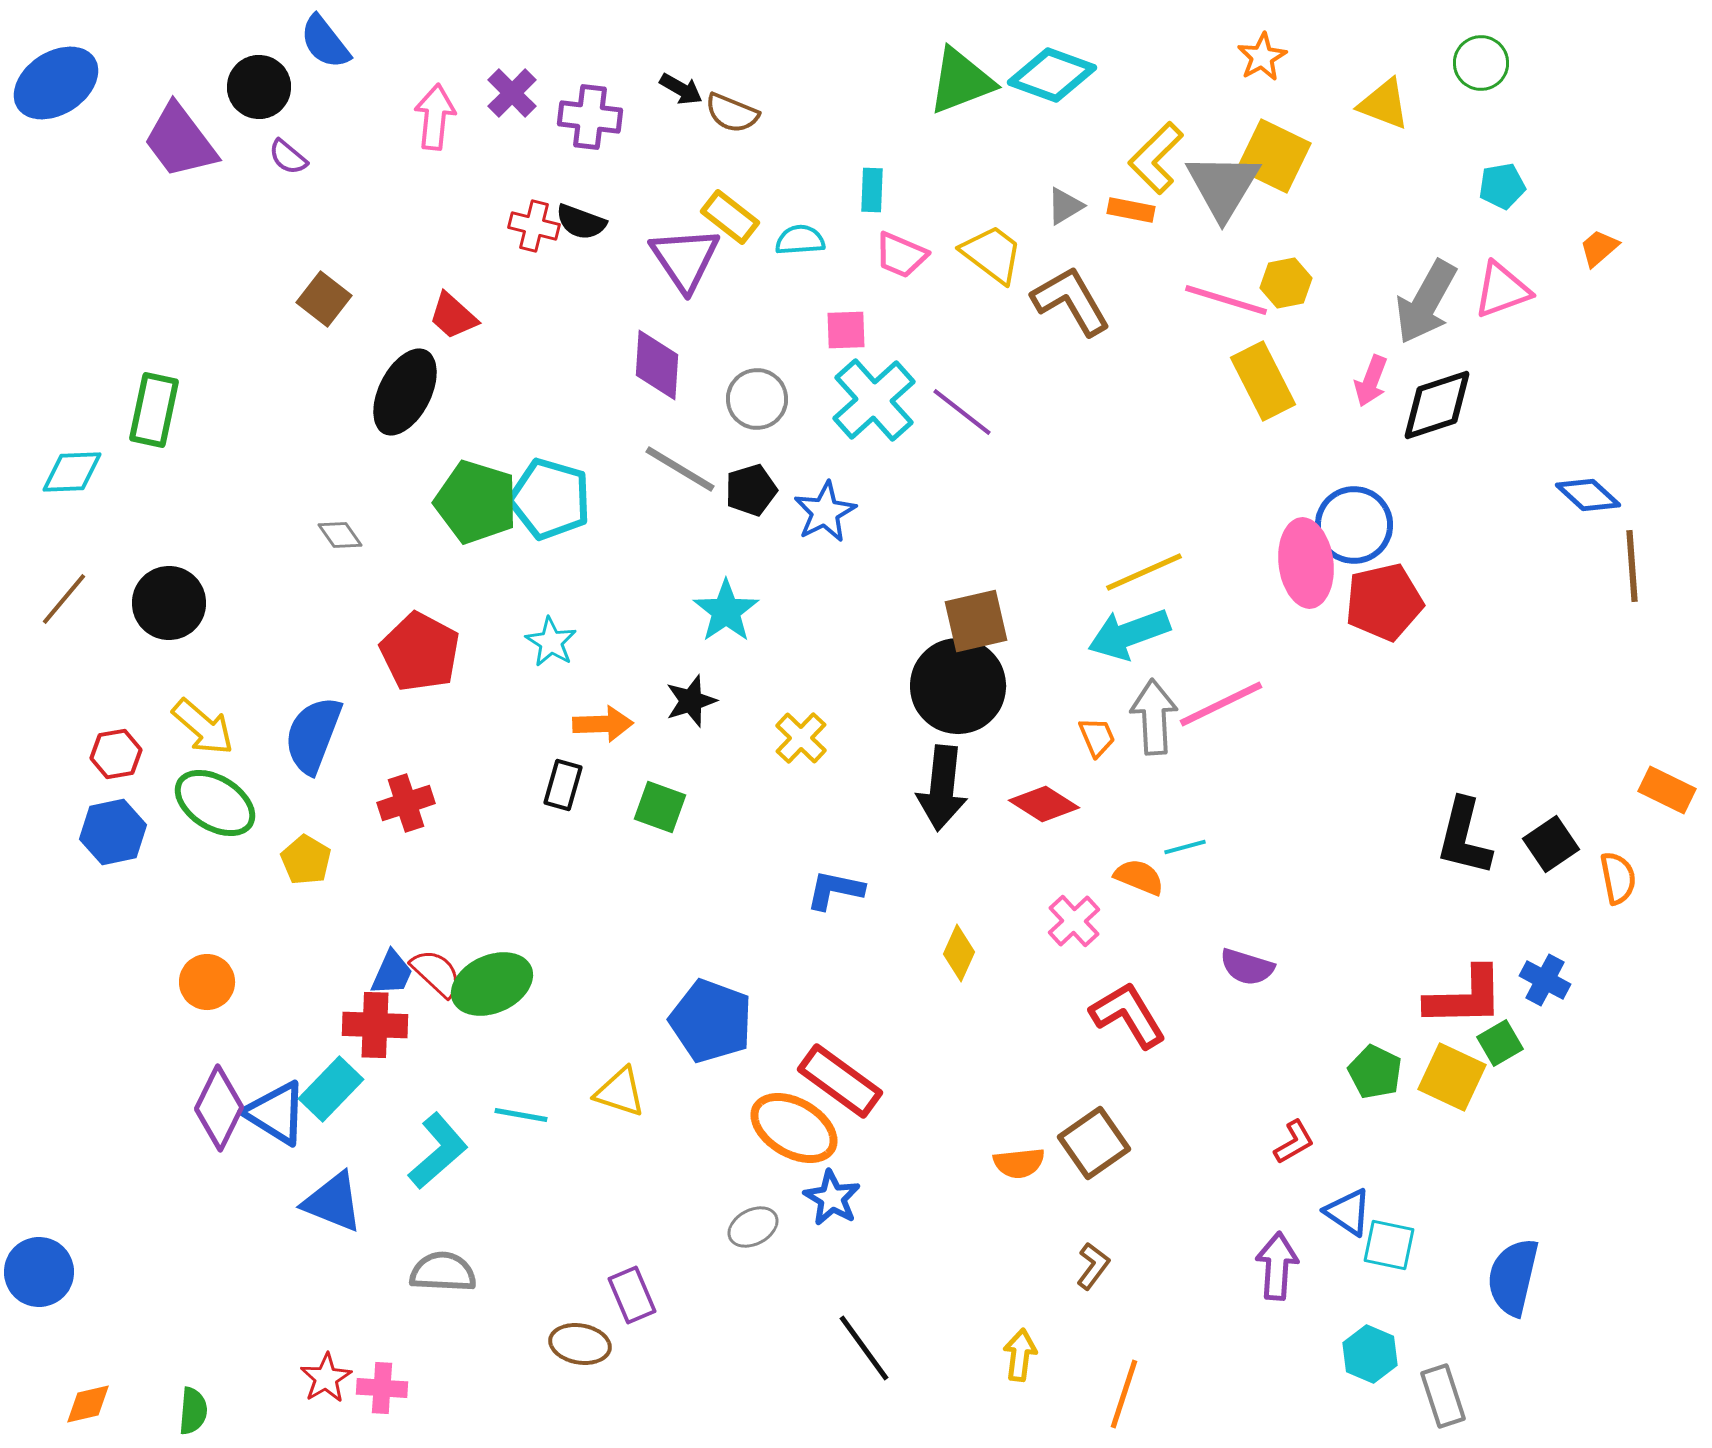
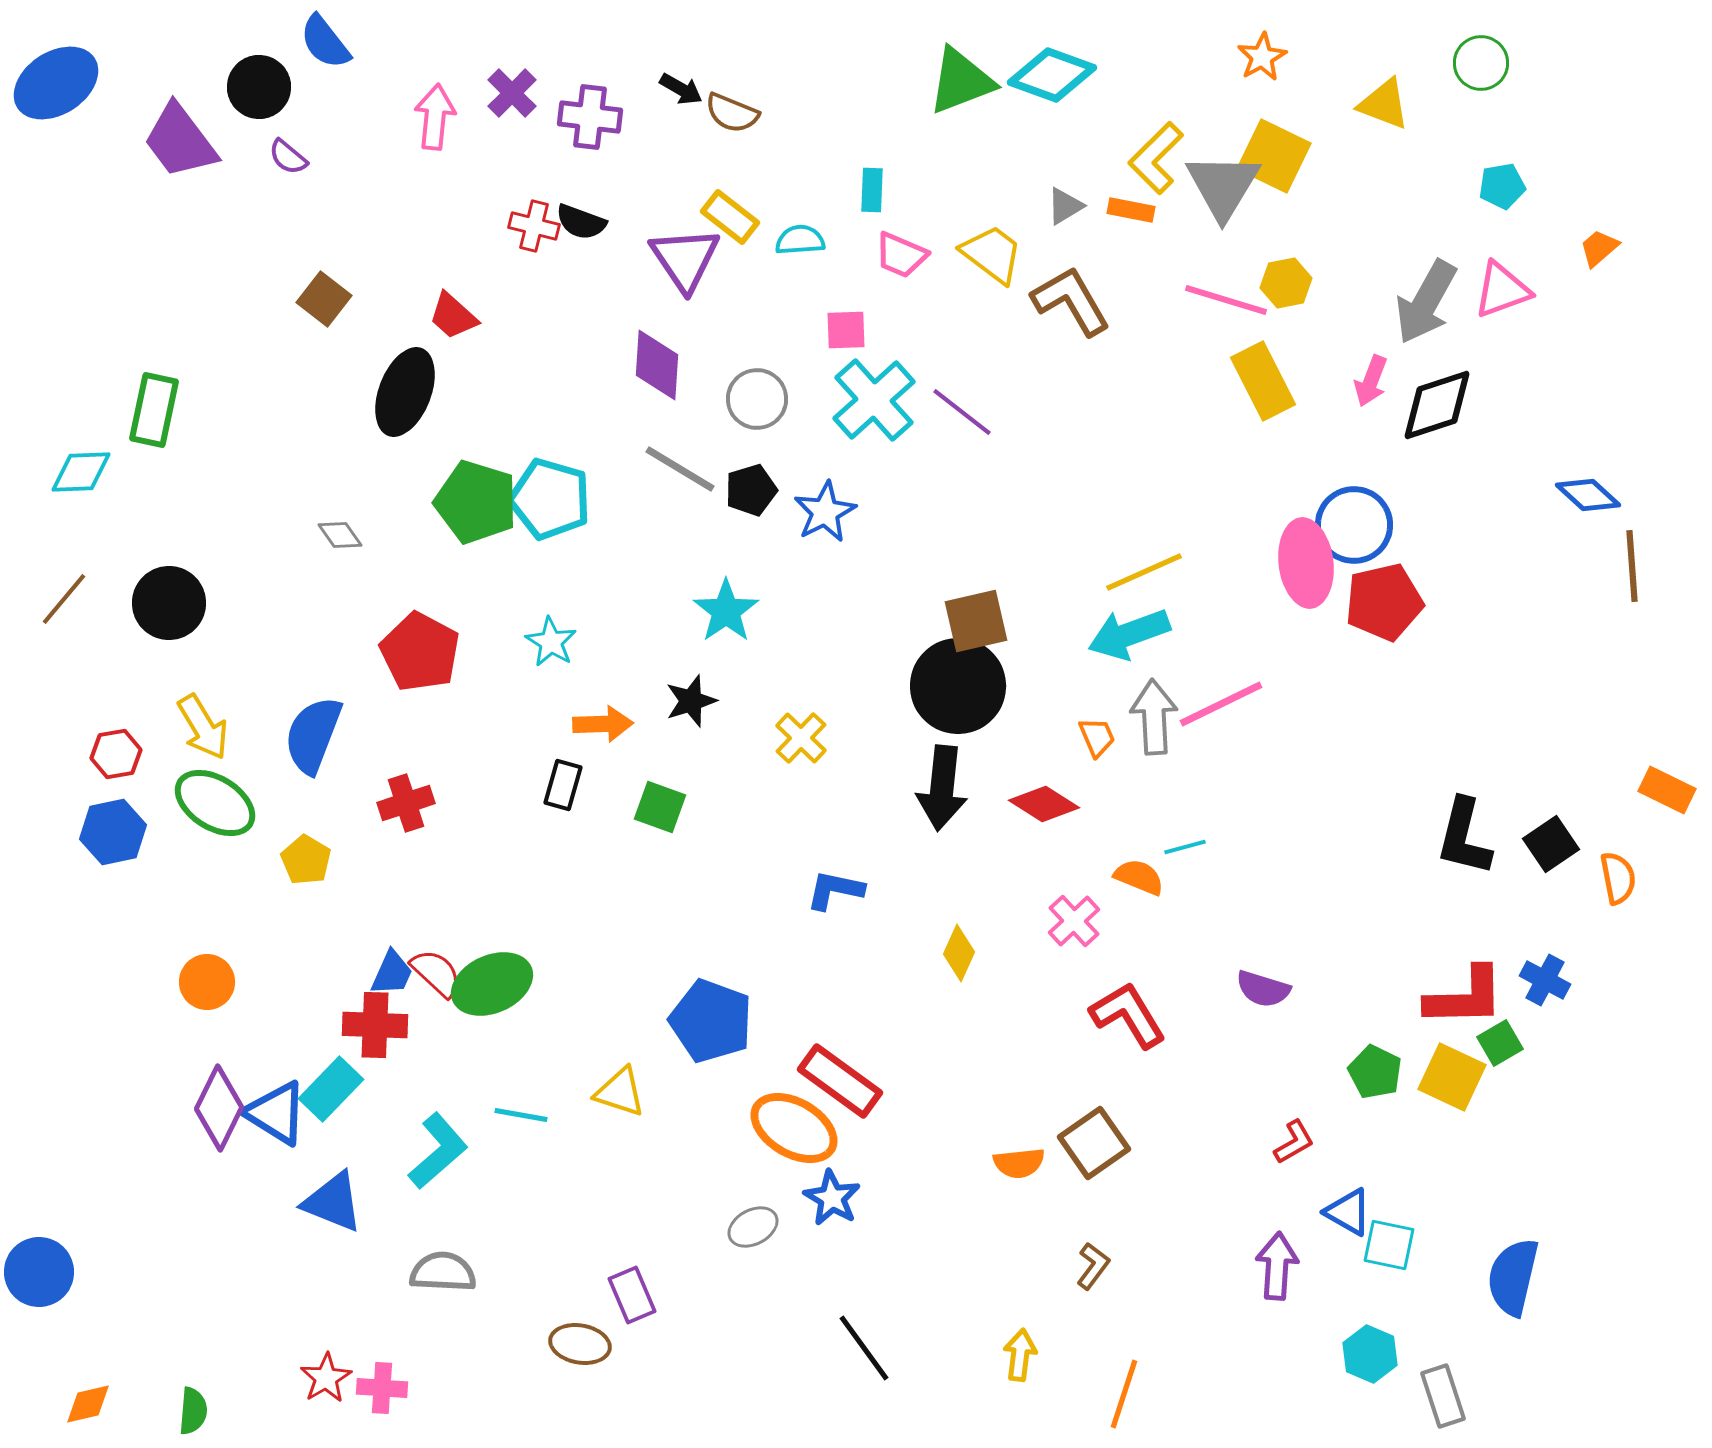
black ellipse at (405, 392): rotated 6 degrees counterclockwise
cyan diamond at (72, 472): moved 9 px right
yellow arrow at (203, 727): rotated 18 degrees clockwise
purple semicircle at (1247, 967): moved 16 px right, 22 px down
blue triangle at (1348, 1212): rotated 4 degrees counterclockwise
